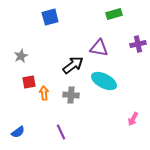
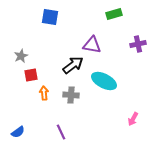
blue square: rotated 24 degrees clockwise
purple triangle: moved 7 px left, 3 px up
red square: moved 2 px right, 7 px up
